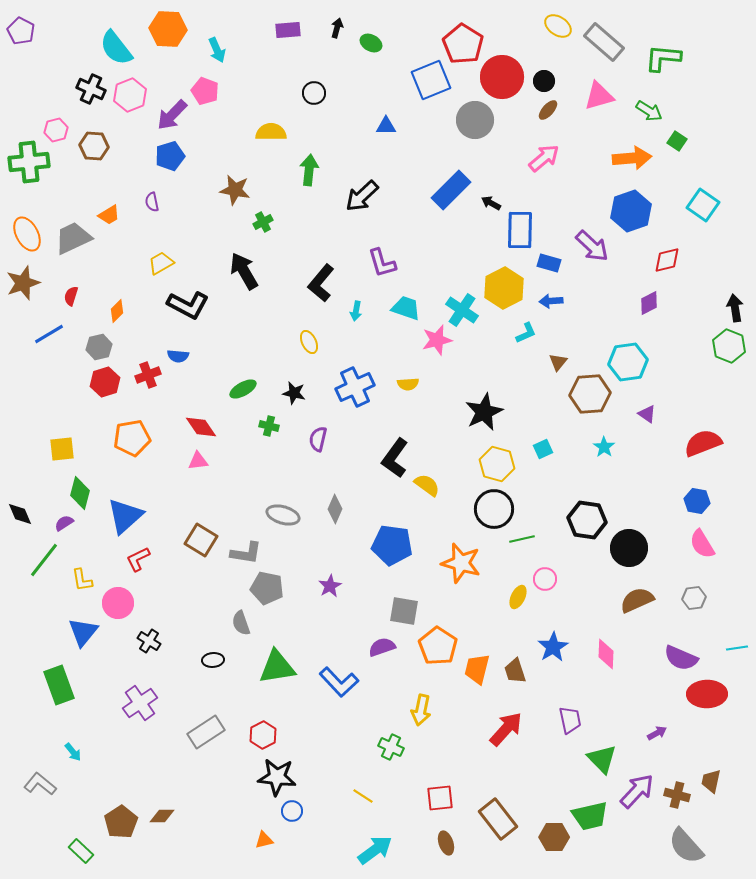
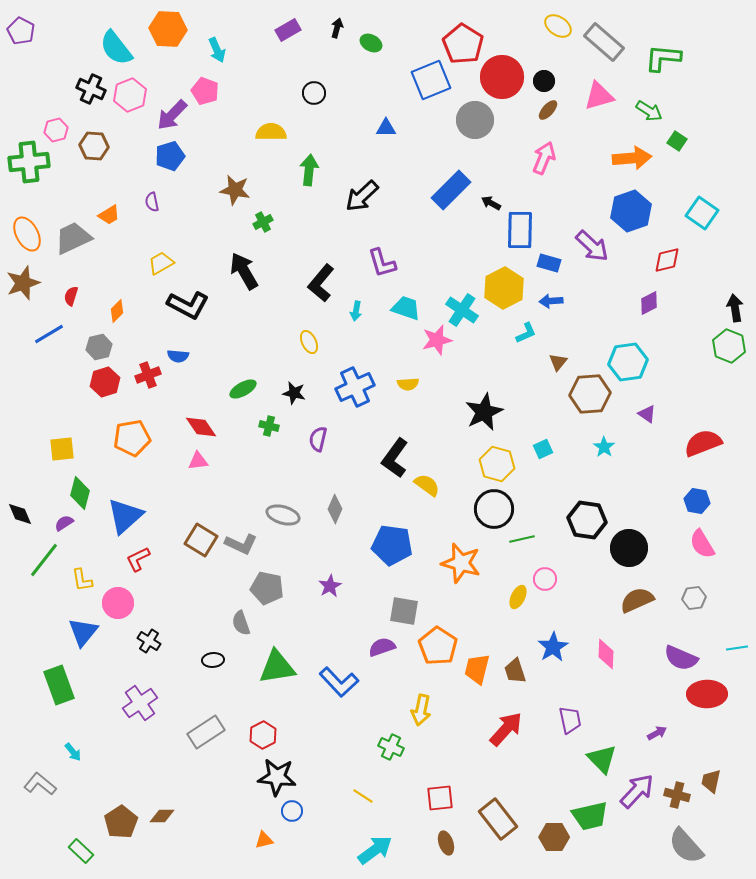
purple rectangle at (288, 30): rotated 25 degrees counterclockwise
blue triangle at (386, 126): moved 2 px down
pink arrow at (544, 158): rotated 28 degrees counterclockwise
cyan square at (703, 205): moved 1 px left, 8 px down
gray L-shape at (246, 553): moved 5 px left, 9 px up; rotated 16 degrees clockwise
